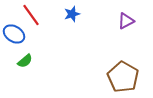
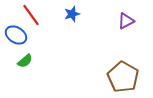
blue ellipse: moved 2 px right, 1 px down
